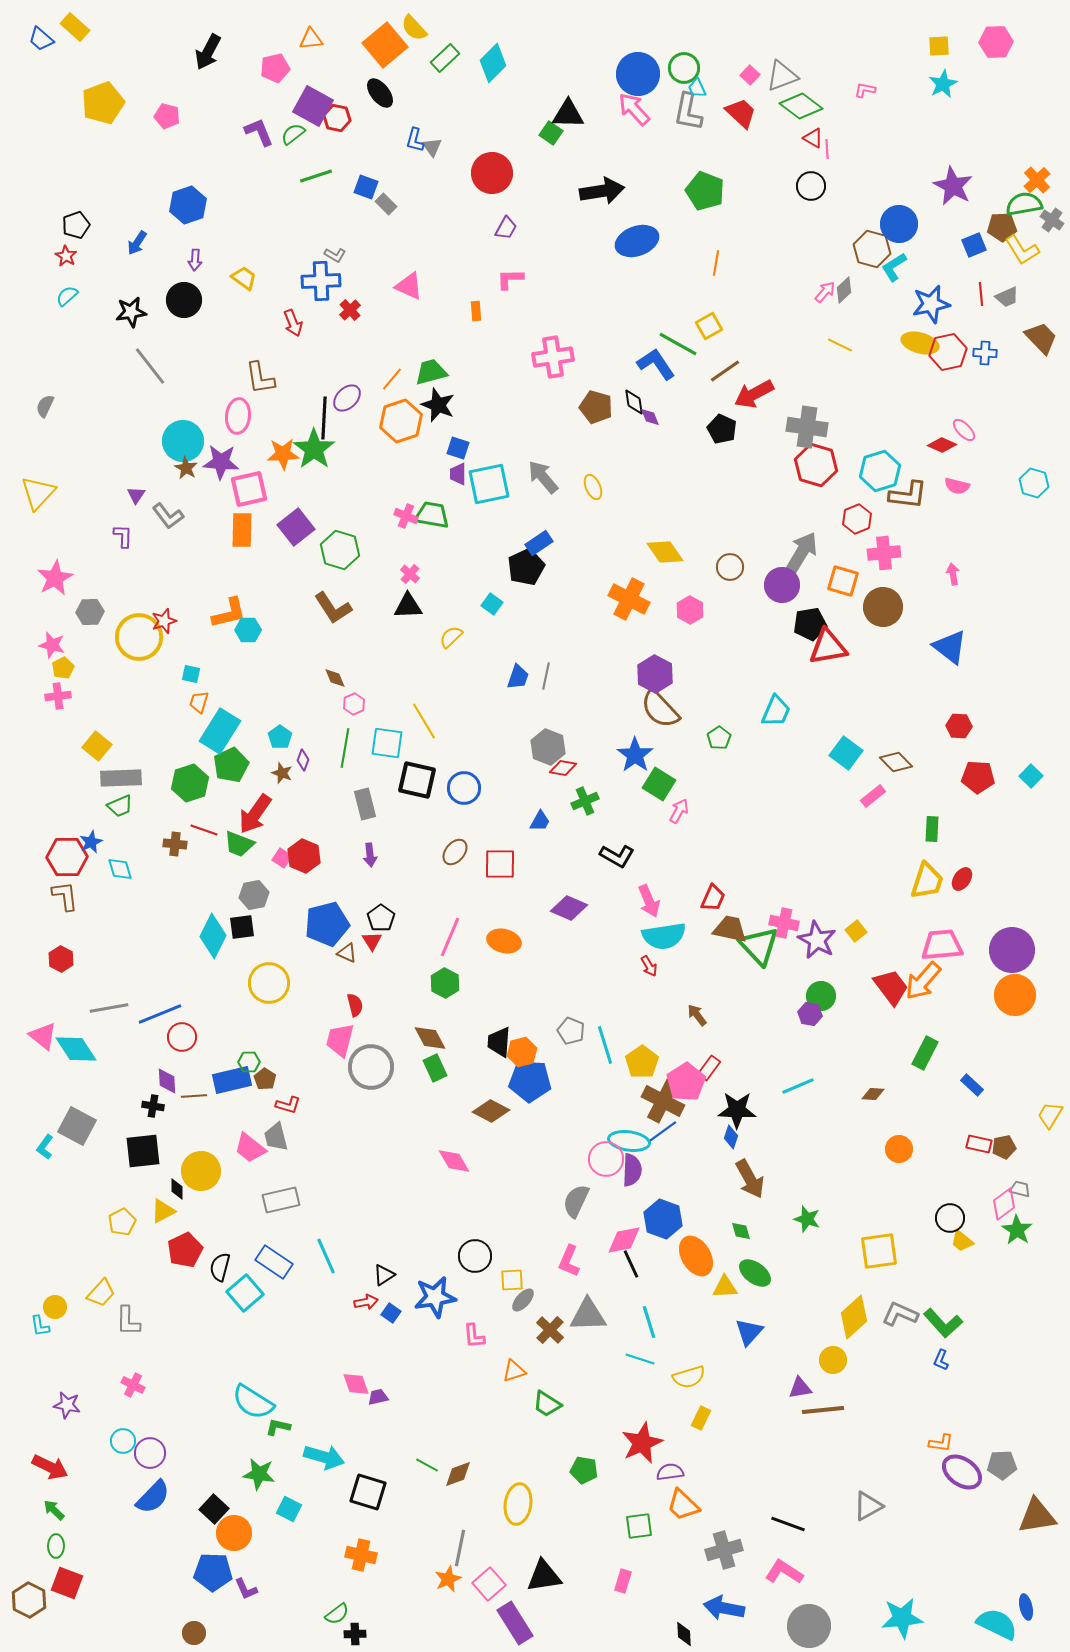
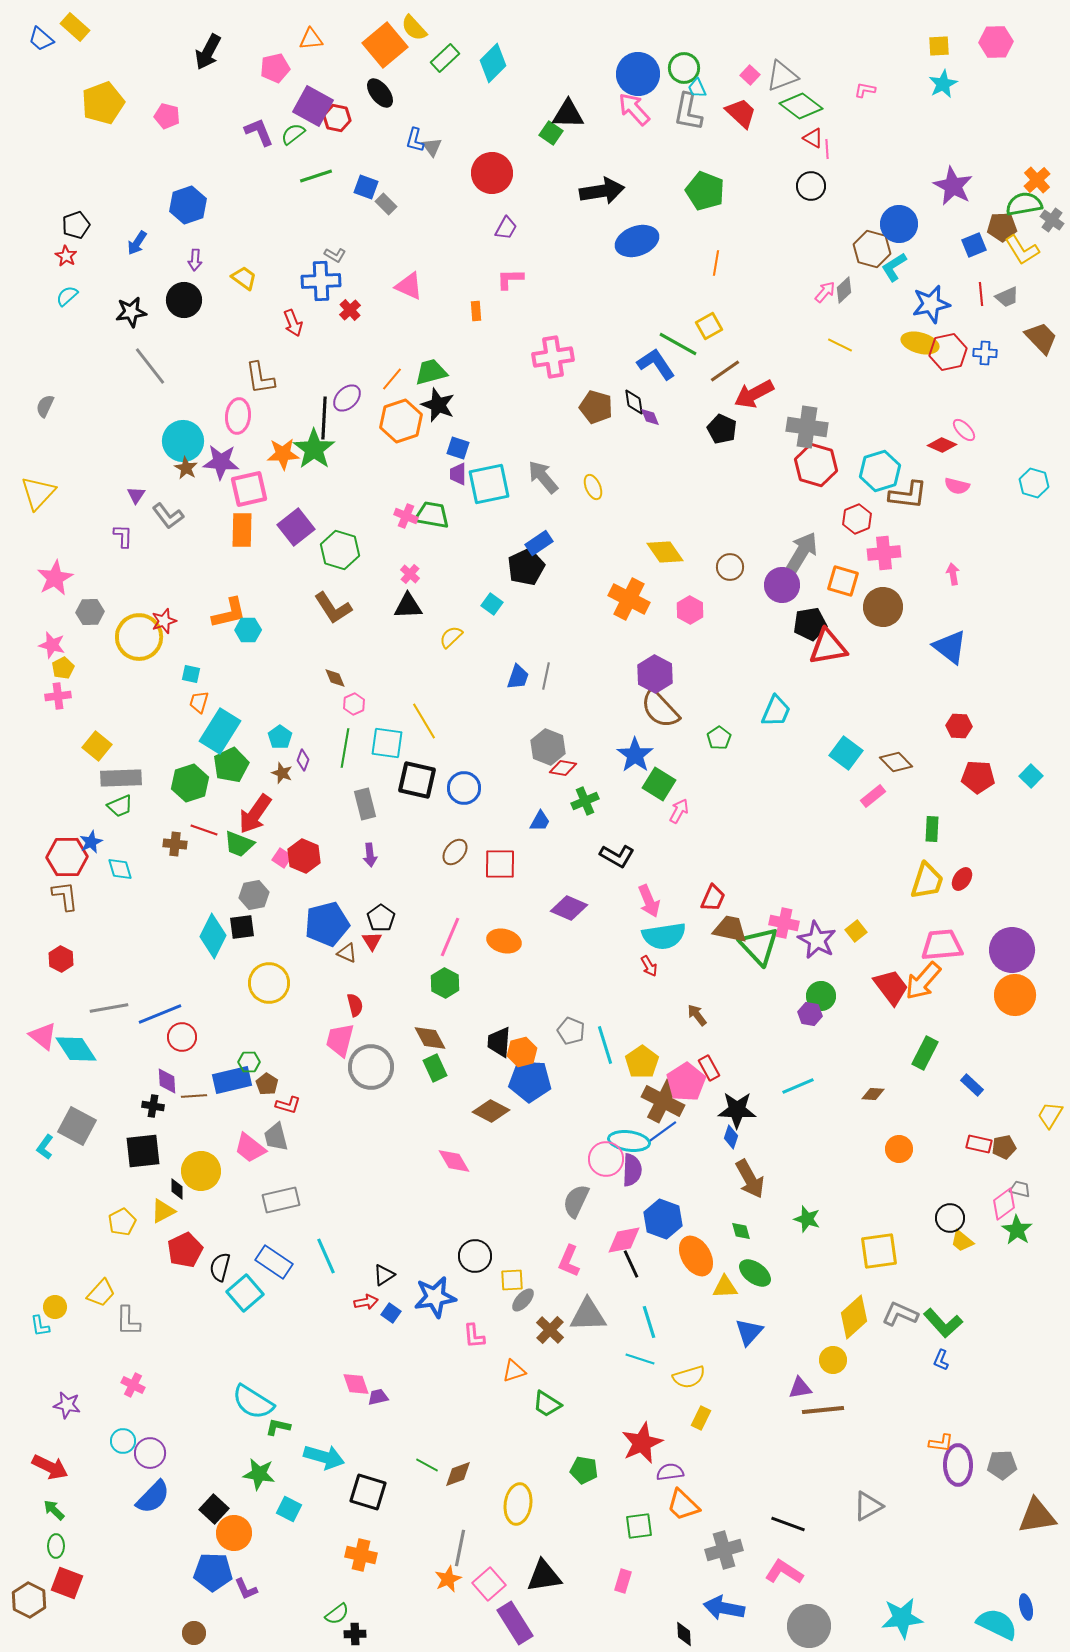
red rectangle at (709, 1068): rotated 65 degrees counterclockwise
brown pentagon at (265, 1079): moved 2 px right, 5 px down
purple ellipse at (962, 1472): moved 4 px left, 7 px up; rotated 54 degrees clockwise
